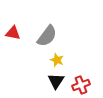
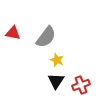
gray semicircle: moved 1 px left, 1 px down
